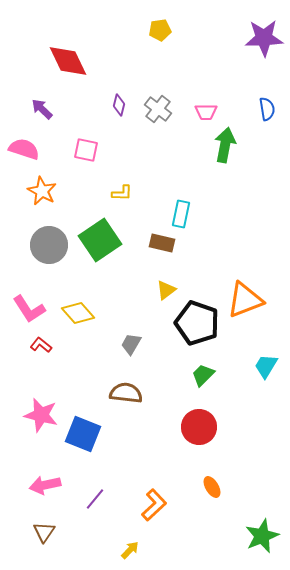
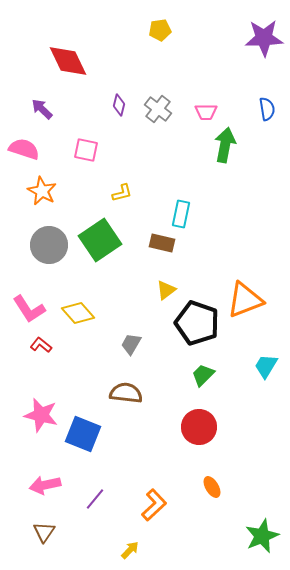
yellow L-shape: rotated 15 degrees counterclockwise
